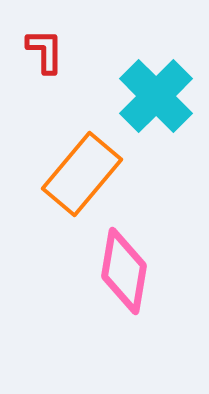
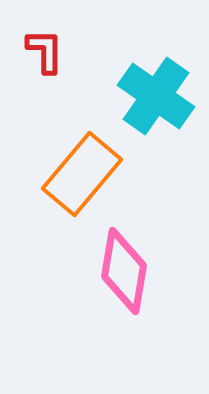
cyan cross: rotated 10 degrees counterclockwise
